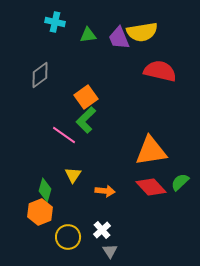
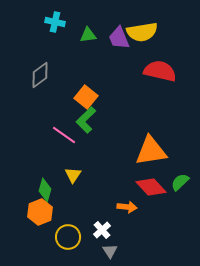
orange square: rotated 15 degrees counterclockwise
orange arrow: moved 22 px right, 16 px down
